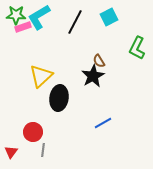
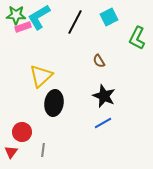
green L-shape: moved 10 px up
black star: moved 11 px right, 20 px down; rotated 20 degrees counterclockwise
black ellipse: moved 5 px left, 5 px down
red circle: moved 11 px left
